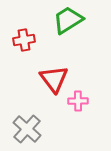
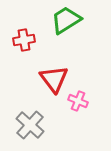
green trapezoid: moved 2 px left
pink cross: rotated 24 degrees clockwise
gray cross: moved 3 px right, 4 px up
